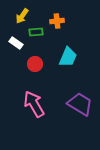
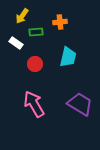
orange cross: moved 3 px right, 1 px down
cyan trapezoid: rotated 10 degrees counterclockwise
